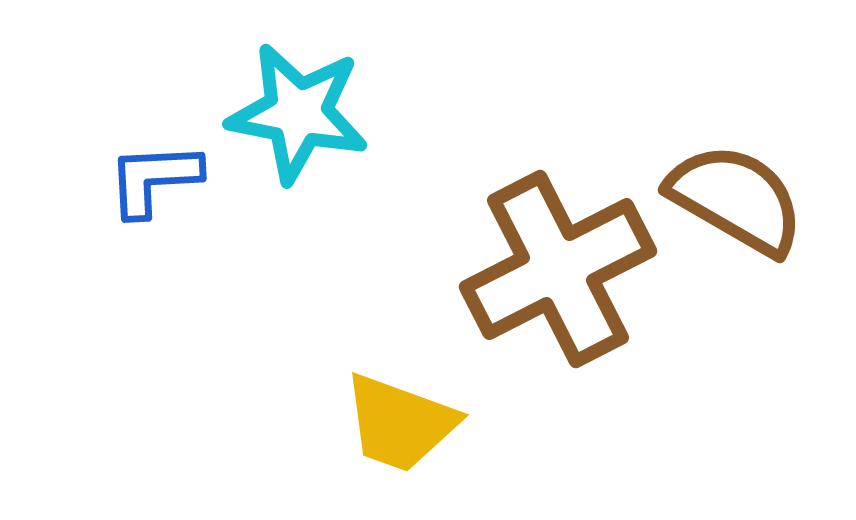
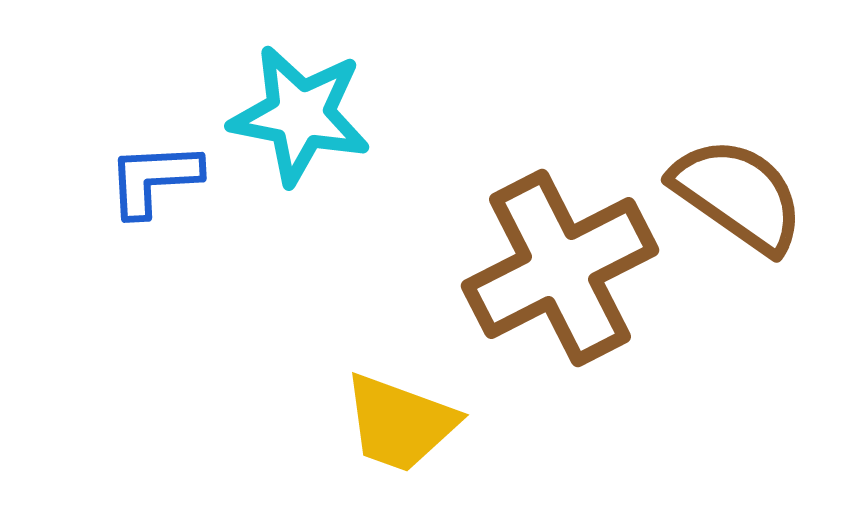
cyan star: moved 2 px right, 2 px down
brown semicircle: moved 2 px right, 4 px up; rotated 5 degrees clockwise
brown cross: moved 2 px right, 1 px up
